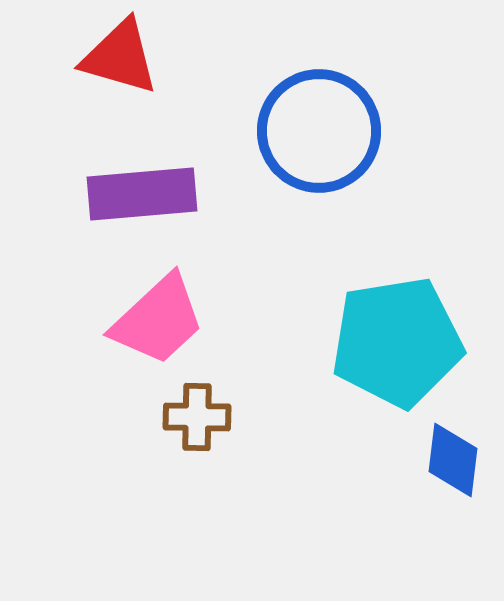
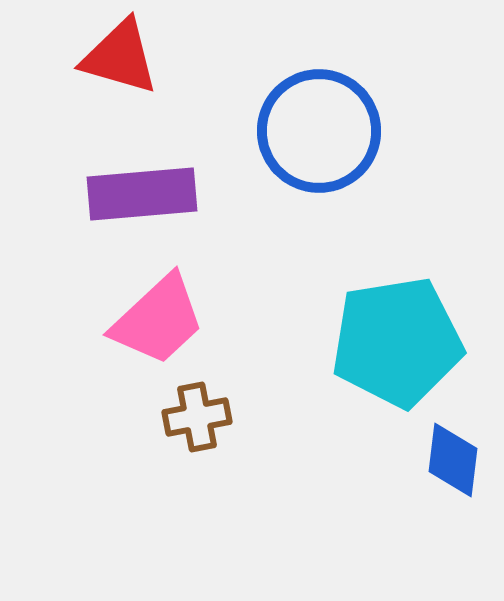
brown cross: rotated 12 degrees counterclockwise
